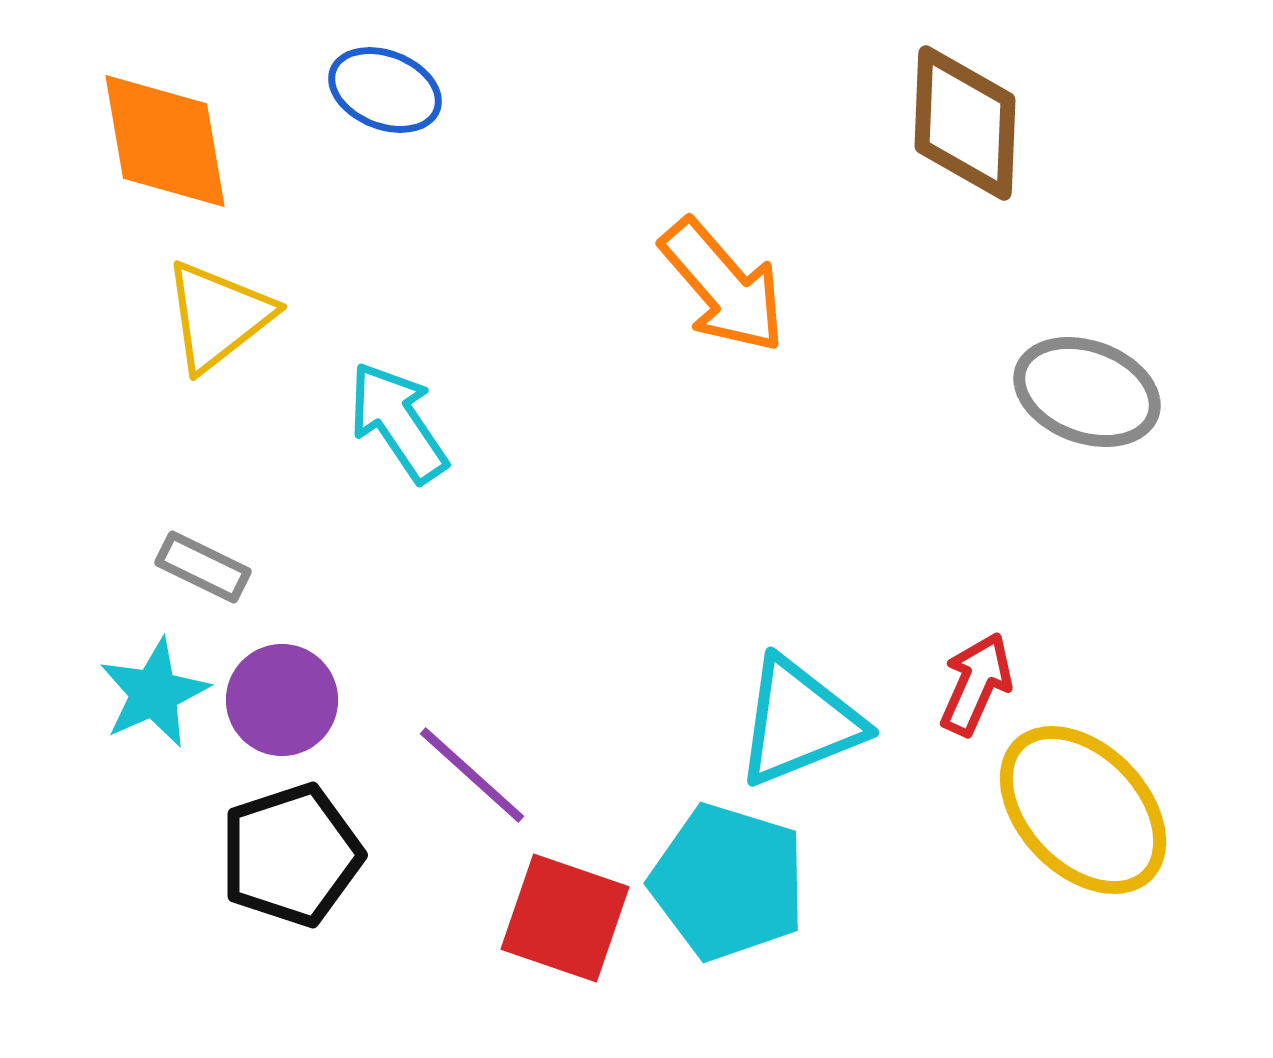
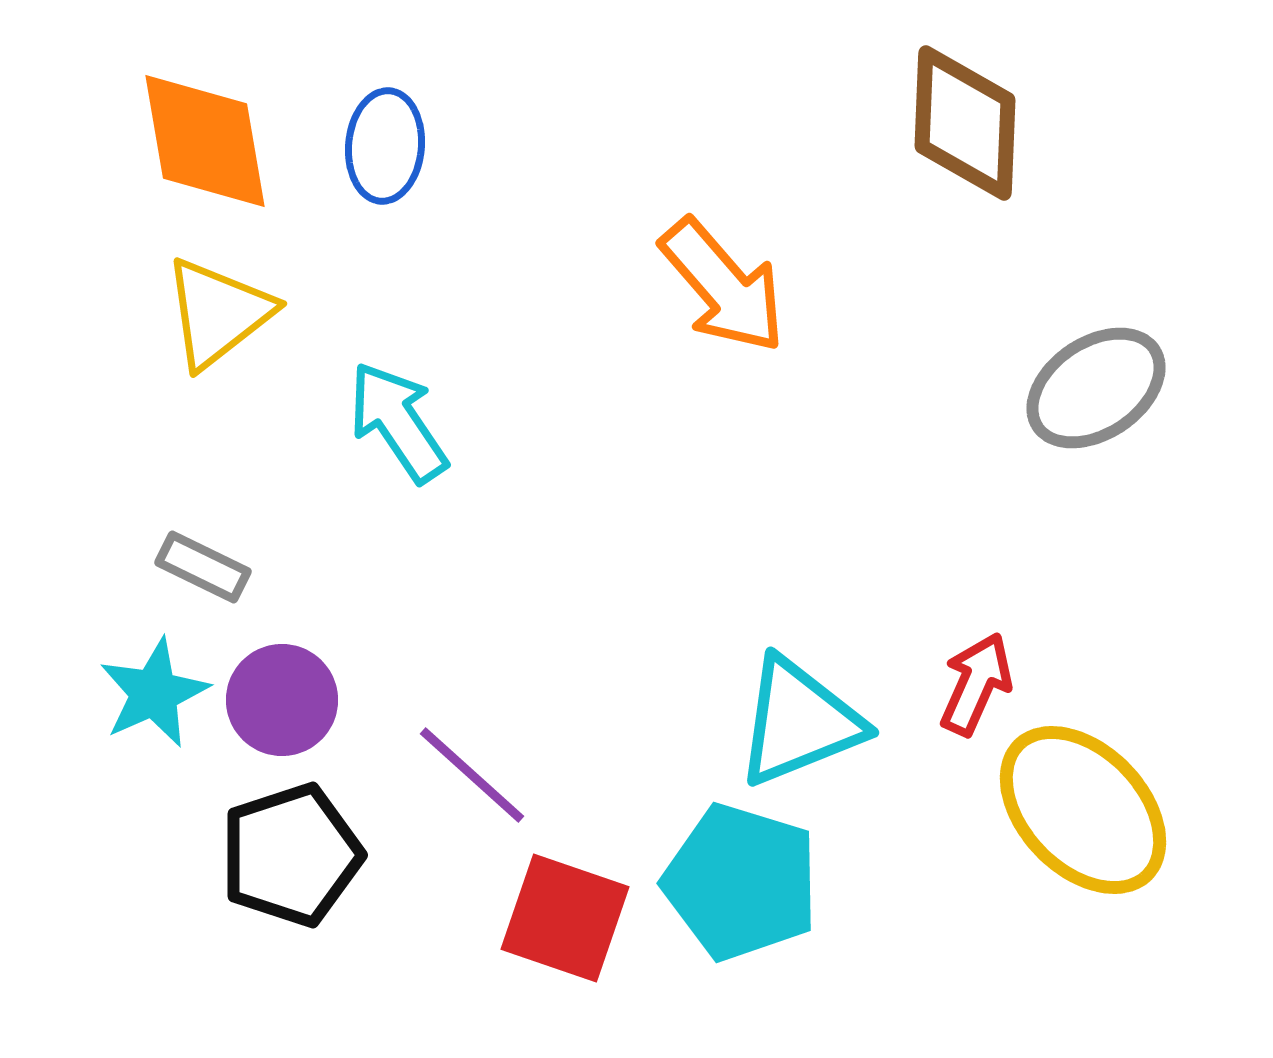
blue ellipse: moved 56 px down; rotated 73 degrees clockwise
orange diamond: moved 40 px right
yellow triangle: moved 3 px up
gray ellipse: moved 9 px right, 4 px up; rotated 54 degrees counterclockwise
cyan pentagon: moved 13 px right
